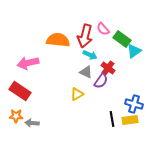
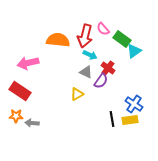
blue cross: rotated 18 degrees clockwise
